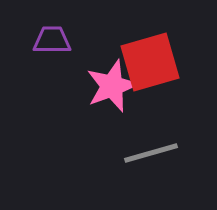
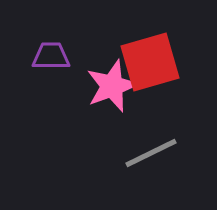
purple trapezoid: moved 1 px left, 16 px down
gray line: rotated 10 degrees counterclockwise
